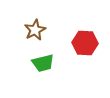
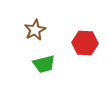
green trapezoid: moved 1 px right, 1 px down
